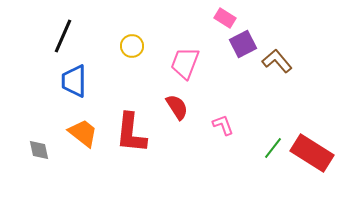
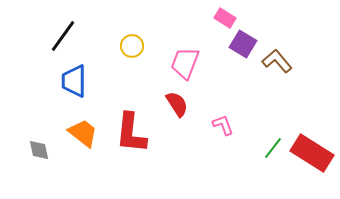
black line: rotated 12 degrees clockwise
purple square: rotated 32 degrees counterclockwise
red semicircle: moved 3 px up
